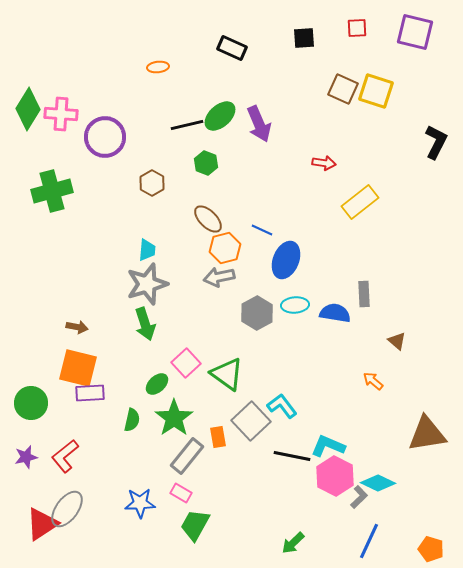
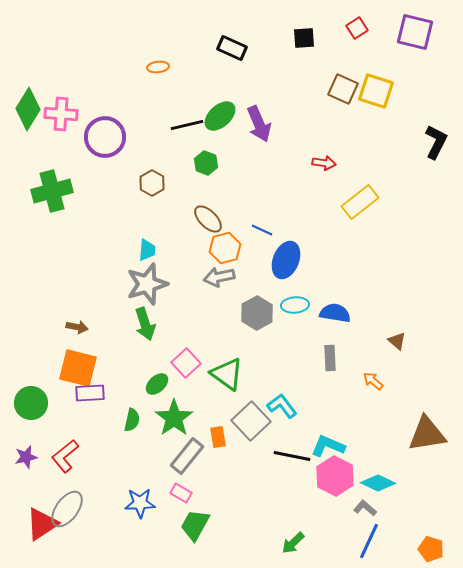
red square at (357, 28): rotated 30 degrees counterclockwise
gray rectangle at (364, 294): moved 34 px left, 64 px down
gray L-shape at (359, 497): moved 6 px right, 11 px down; rotated 95 degrees counterclockwise
